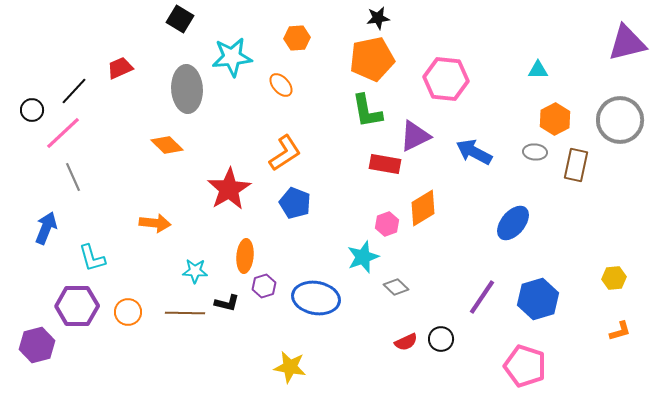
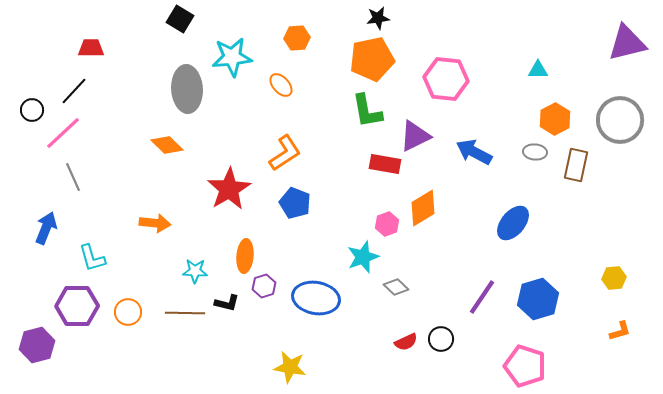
red trapezoid at (120, 68): moved 29 px left, 20 px up; rotated 24 degrees clockwise
